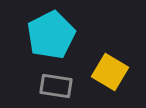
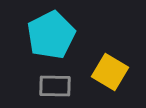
gray rectangle: moved 1 px left; rotated 8 degrees counterclockwise
